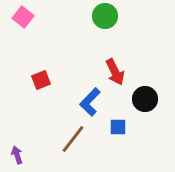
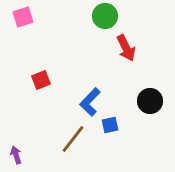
pink square: rotated 35 degrees clockwise
red arrow: moved 11 px right, 24 px up
black circle: moved 5 px right, 2 px down
blue square: moved 8 px left, 2 px up; rotated 12 degrees counterclockwise
purple arrow: moved 1 px left
